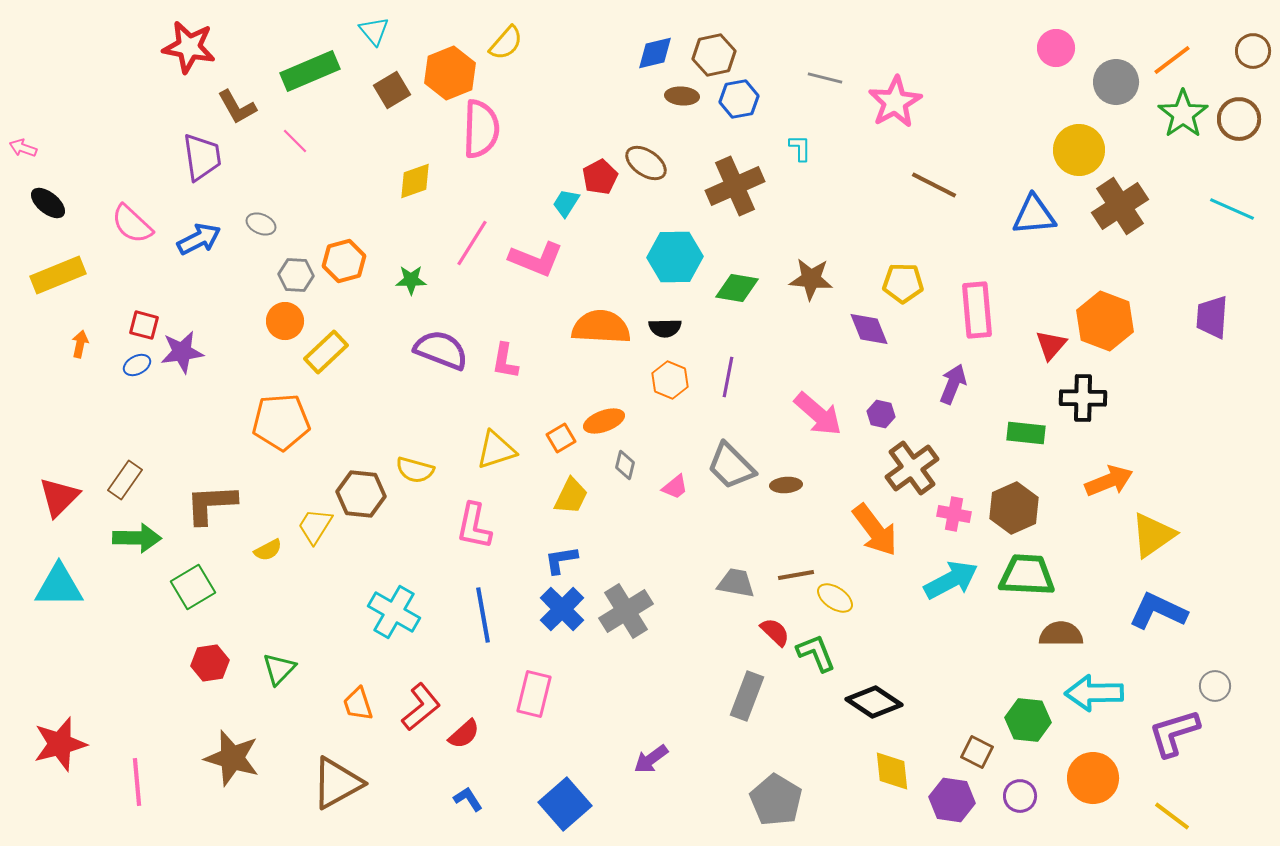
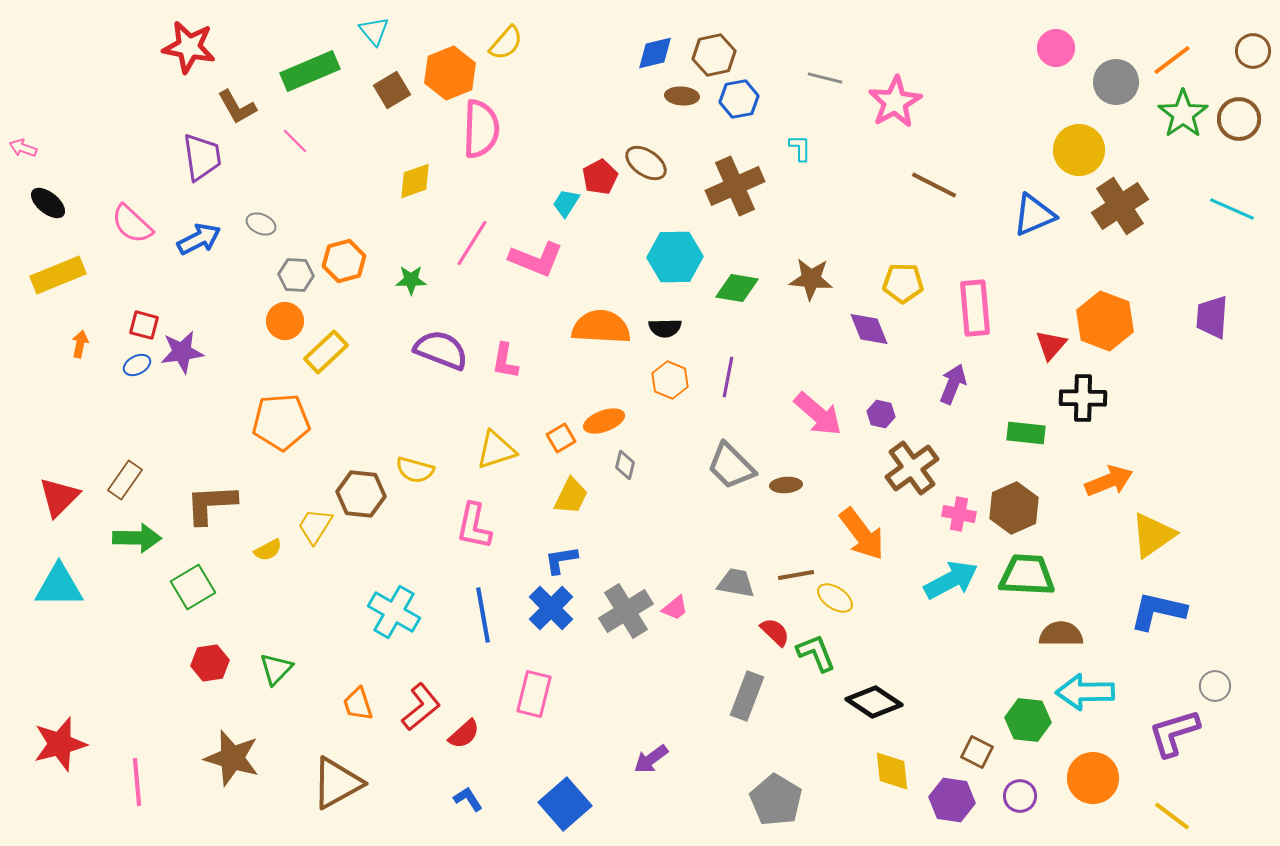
blue triangle at (1034, 215): rotated 18 degrees counterclockwise
pink rectangle at (977, 310): moved 2 px left, 2 px up
pink trapezoid at (675, 487): moved 121 px down
pink cross at (954, 514): moved 5 px right
orange arrow at (875, 530): moved 13 px left, 4 px down
blue cross at (562, 609): moved 11 px left, 1 px up
blue L-shape at (1158, 611): rotated 12 degrees counterclockwise
green triangle at (279, 669): moved 3 px left
cyan arrow at (1094, 693): moved 9 px left, 1 px up
